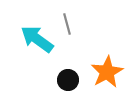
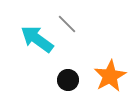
gray line: rotated 30 degrees counterclockwise
orange star: moved 3 px right, 4 px down
